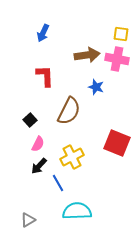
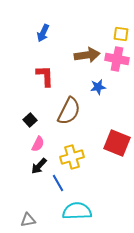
blue star: moved 2 px right; rotated 28 degrees counterclockwise
yellow cross: rotated 10 degrees clockwise
gray triangle: rotated 21 degrees clockwise
